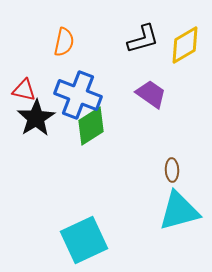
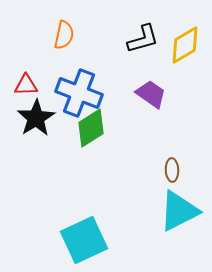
orange semicircle: moved 7 px up
red triangle: moved 2 px right, 5 px up; rotated 15 degrees counterclockwise
blue cross: moved 1 px right, 2 px up
green diamond: moved 2 px down
cyan triangle: rotated 12 degrees counterclockwise
